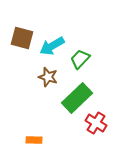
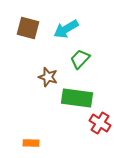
brown square: moved 6 px right, 10 px up
cyan arrow: moved 14 px right, 17 px up
green rectangle: rotated 52 degrees clockwise
red cross: moved 4 px right
orange rectangle: moved 3 px left, 3 px down
